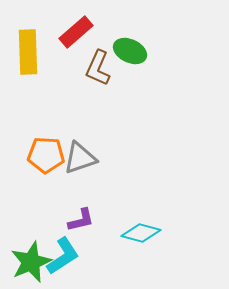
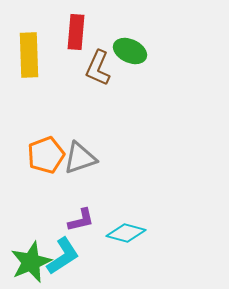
red rectangle: rotated 44 degrees counterclockwise
yellow rectangle: moved 1 px right, 3 px down
orange pentagon: rotated 24 degrees counterclockwise
cyan diamond: moved 15 px left
